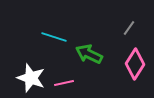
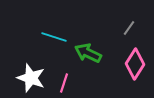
green arrow: moved 1 px left, 1 px up
pink line: rotated 60 degrees counterclockwise
